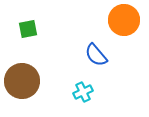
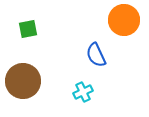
blue semicircle: rotated 15 degrees clockwise
brown circle: moved 1 px right
